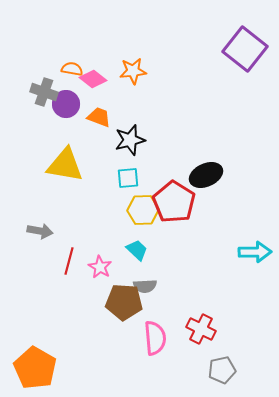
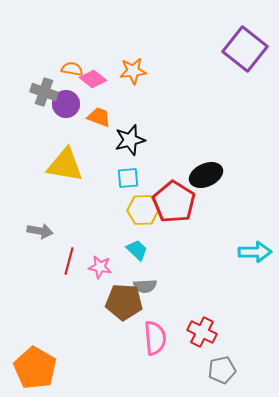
pink star: rotated 20 degrees counterclockwise
red cross: moved 1 px right, 3 px down
